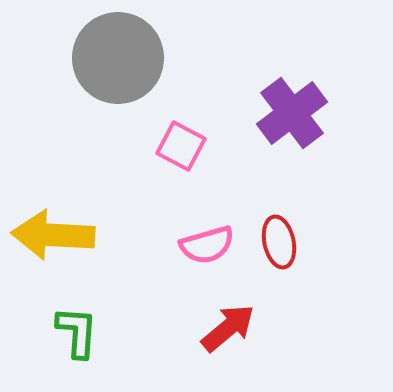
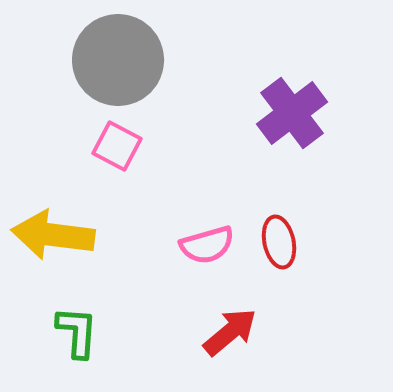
gray circle: moved 2 px down
pink square: moved 64 px left
yellow arrow: rotated 4 degrees clockwise
red arrow: moved 2 px right, 4 px down
